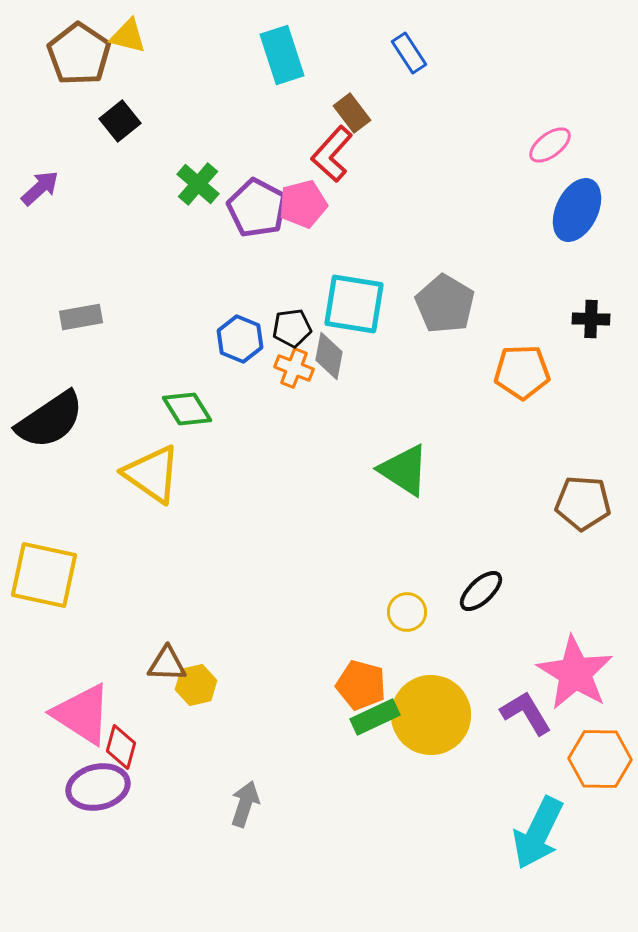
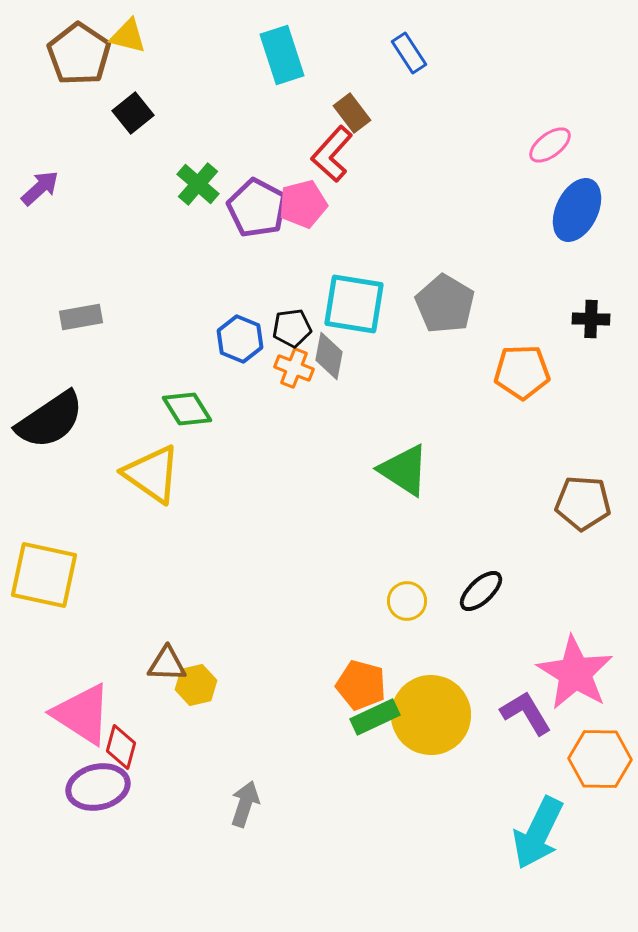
black square at (120, 121): moved 13 px right, 8 px up
yellow circle at (407, 612): moved 11 px up
